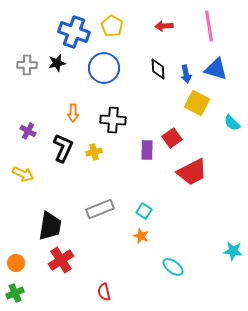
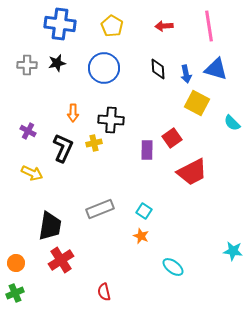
blue cross: moved 14 px left, 8 px up; rotated 12 degrees counterclockwise
black cross: moved 2 px left
yellow cross: moved 9 px up
yellow arrow: moved 9 px right, 1 px up
